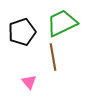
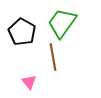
green trapezoid: rotated 28 degrees counterclockwise
black pentagon: rotated 24 degrees counterclockwise
